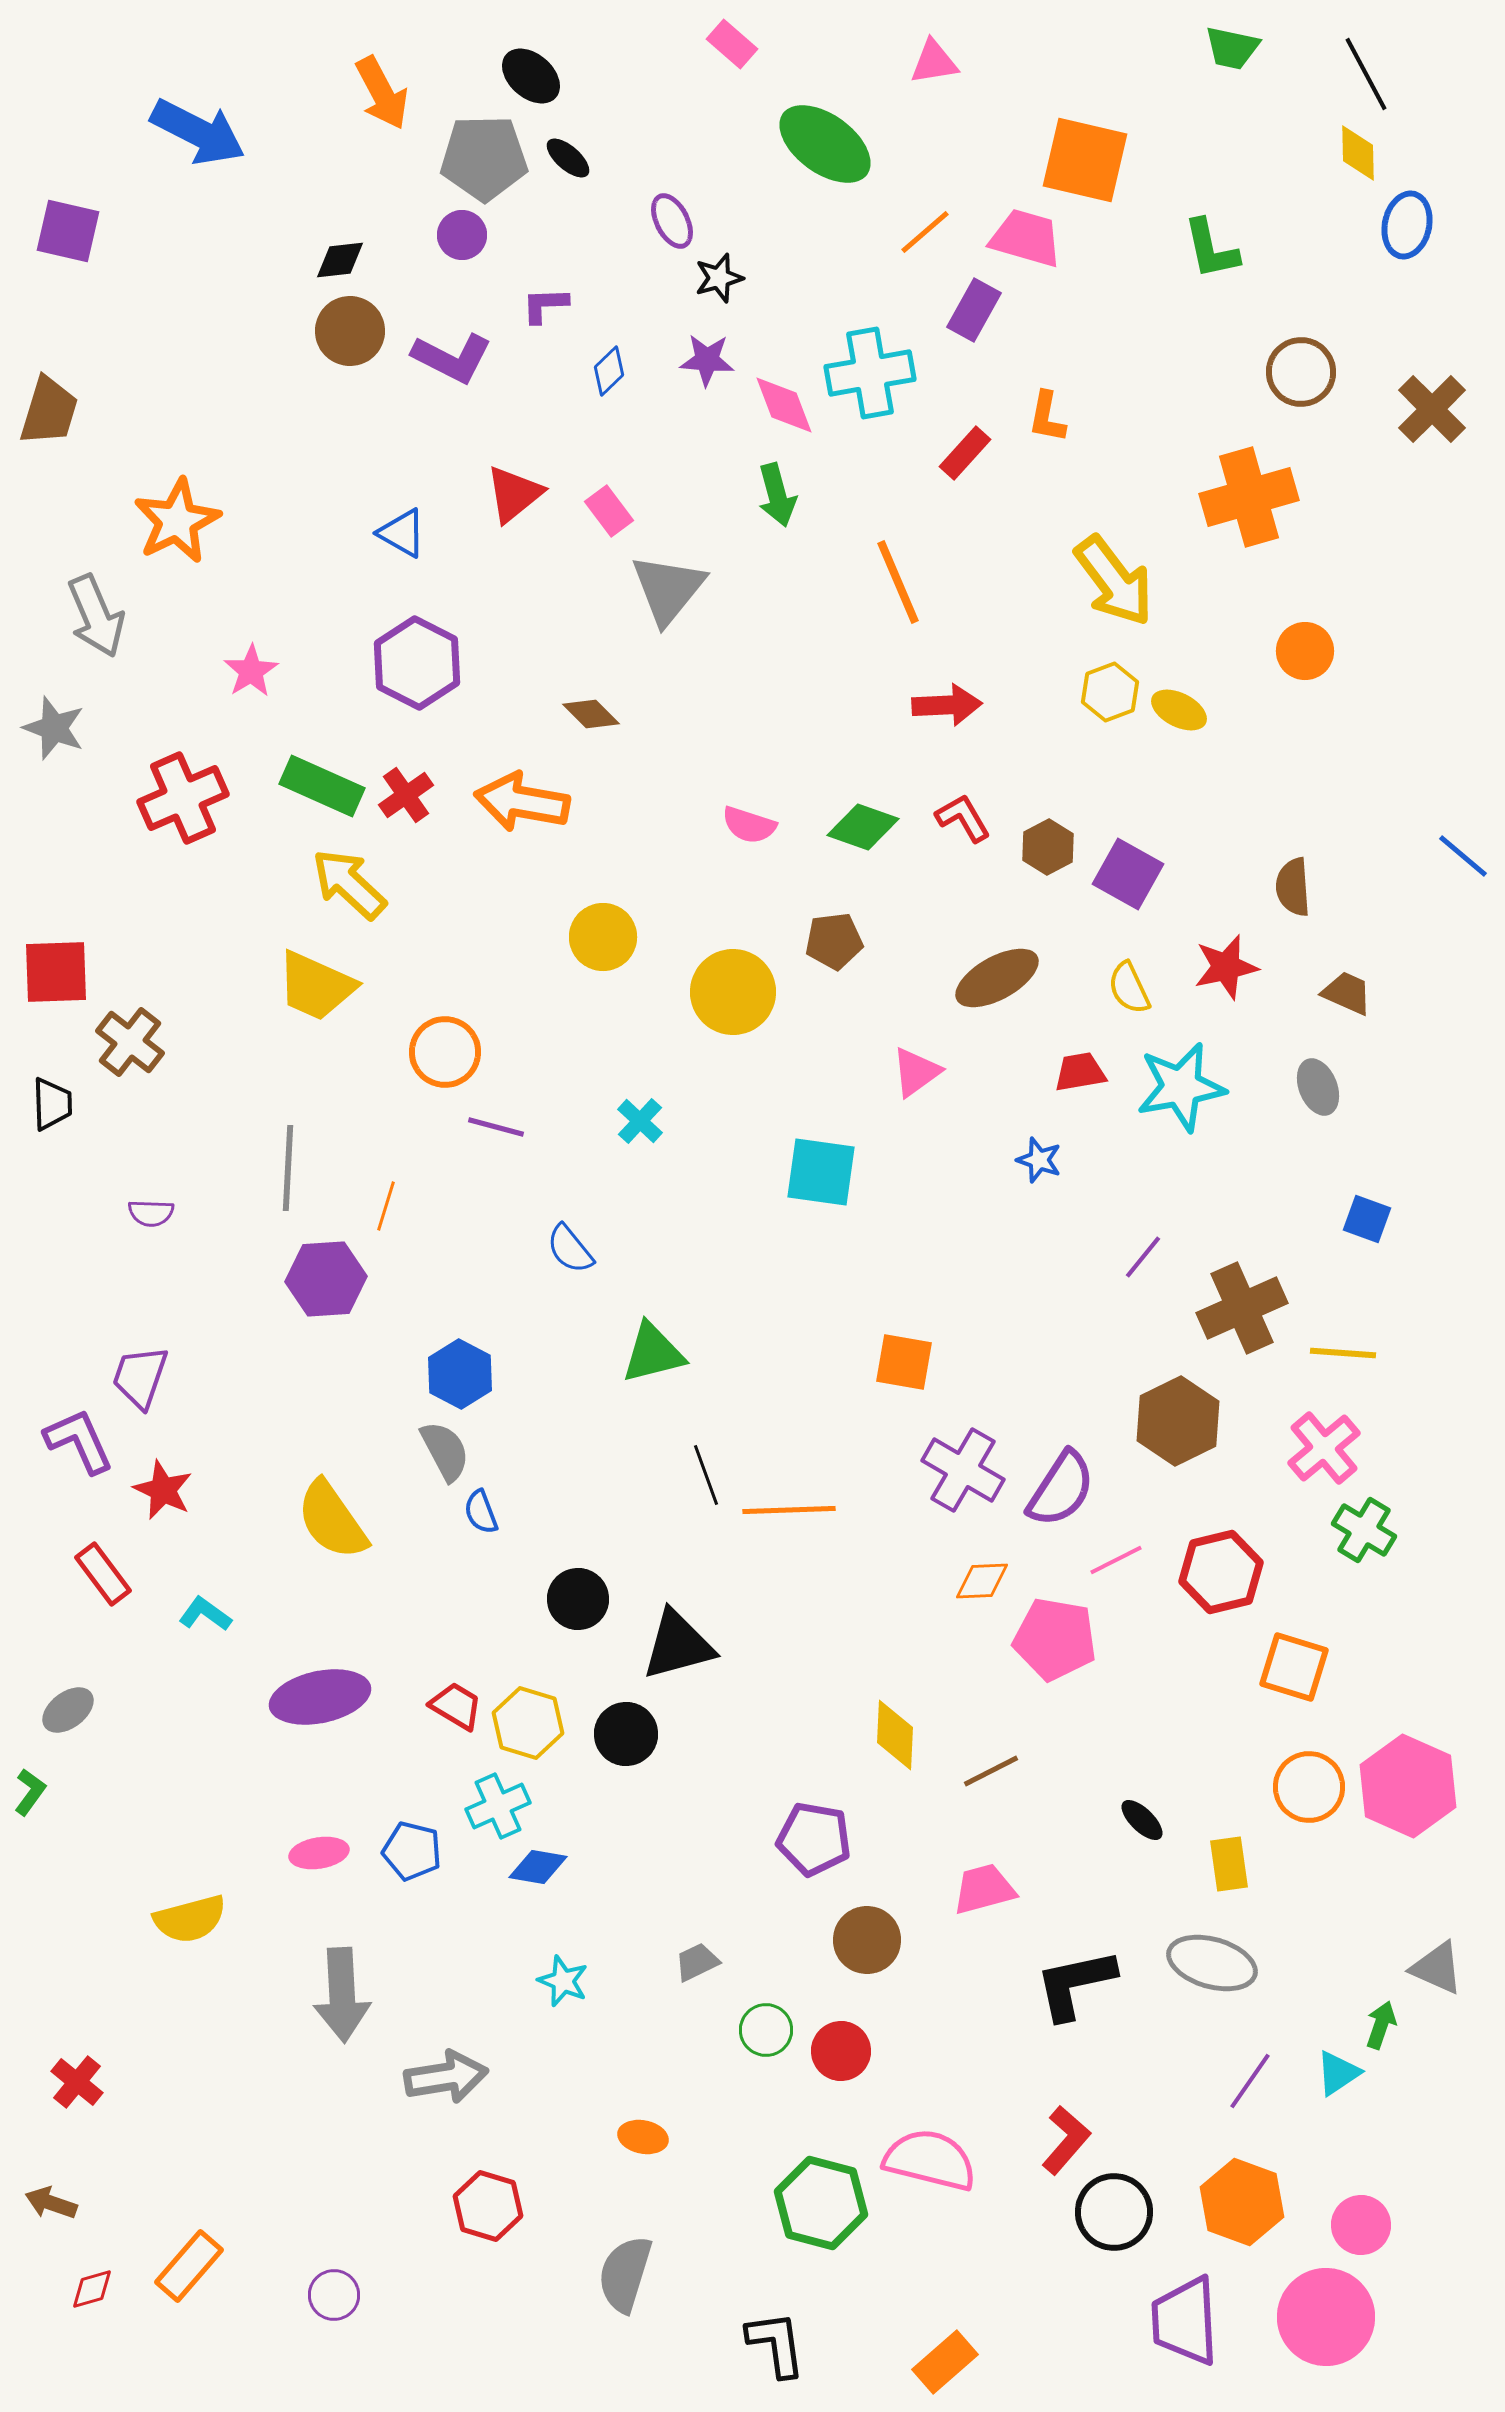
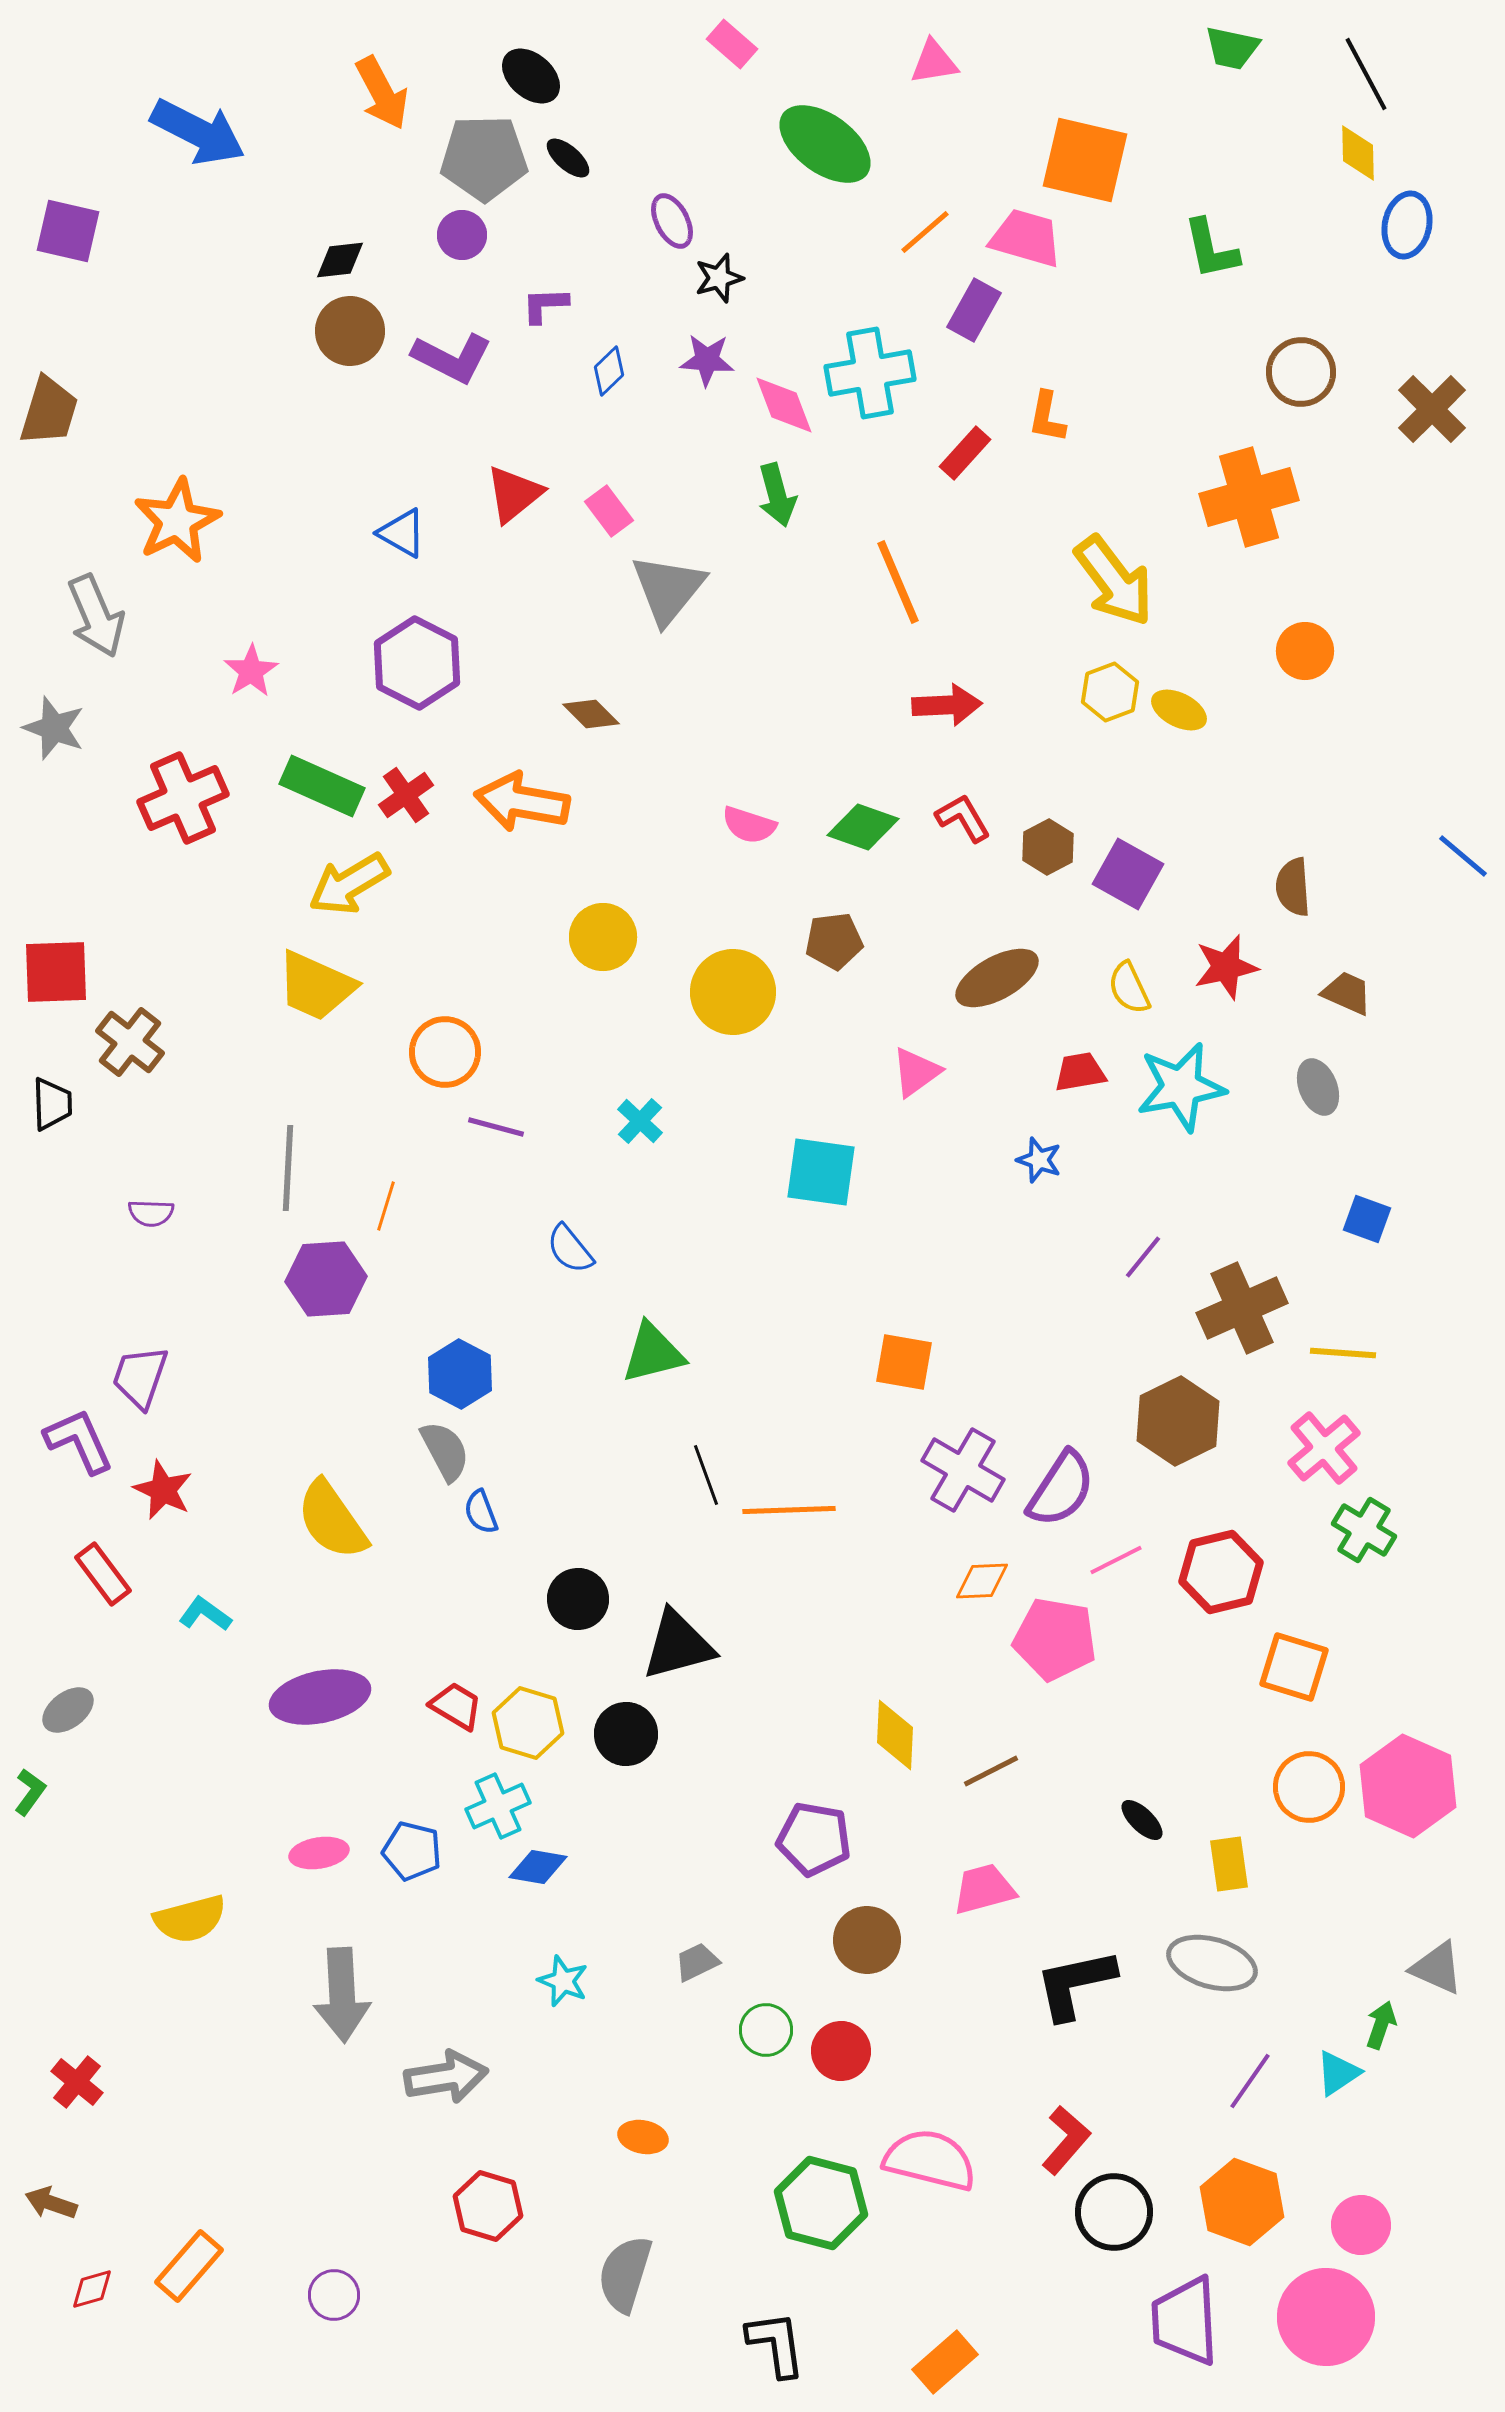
yellow arrow at (349, 884): rotated 74 degrees counterclockwise
